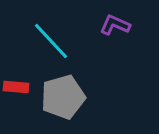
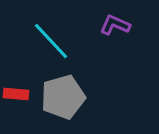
red rectangle: moved 7 px down
